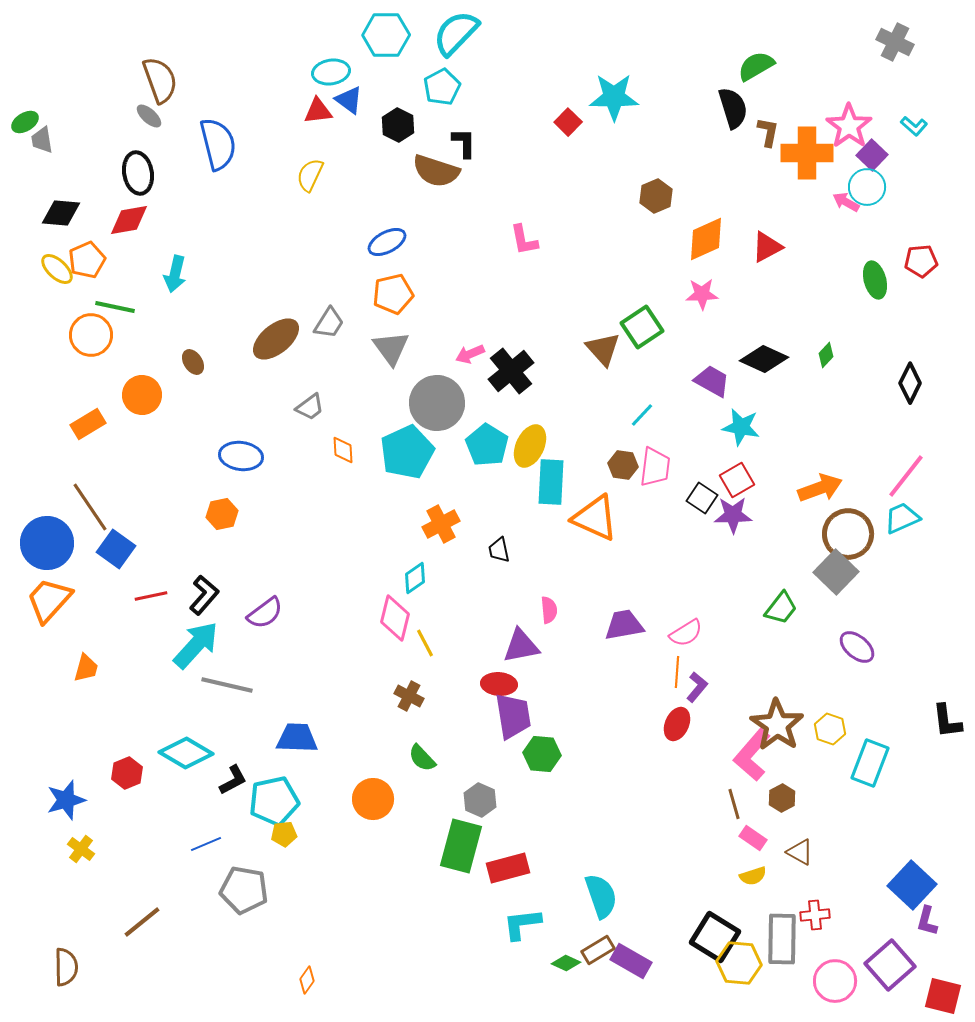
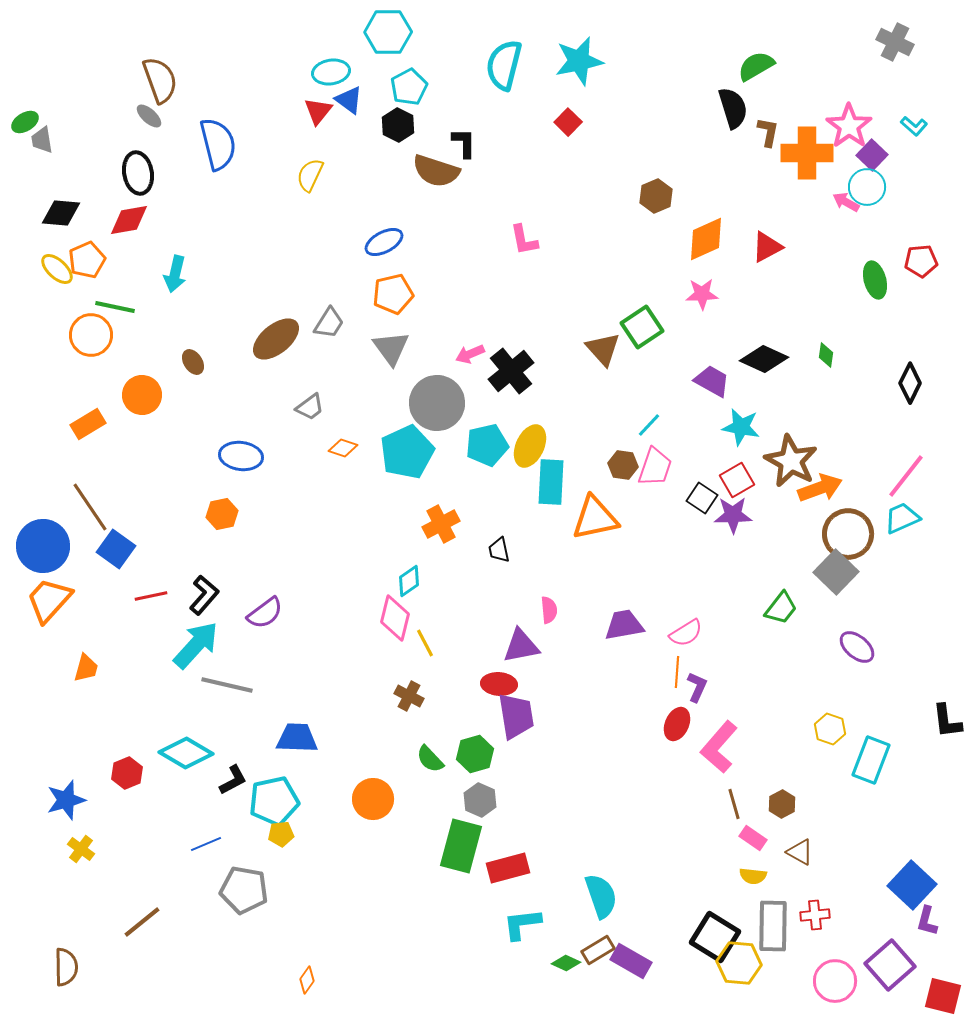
cyan semicircle at (456, 33): moved 48 px right, 32 px down; rotated 30 degrees counterclockwise
cyan hexagon at (386, 35): moved 2 px right, 3 px up
cyan pentagon at (442, 87): moved 33 px left
cyan star at (614, 97): moved 35 px left, 36 px up; rotated 12 degrees counterclockwise
red triangle at (318, 111): rotated 44 degrees counterclockwise
blue ellipse at (387, 242): moved 3 px left
green diamond at (826, 355): rotated 35 degrees counterclockwise
cyan line at (642, 415): moved 7 px right, 10 px down
cyan pentagon at (487, 445): rotated 27 degrees clockwise
orange diamond at (343, 450): moved 2 px up; rotated 68 degrees counterclockwise
pink trapezoid at (655, 467): rotated 12 degrees clockwise
orange triangle at (595, 518): rotated 36 degrees counterclockwise
blue circle at (47, 543): moved 4 px left, 3 px down
cyan diamond at (415, 578): moved 6 px left, 3 px down
purple L-shape at (697, 687): rotated 16 degrees counterclockwise
purple trapezoid at (513, 716): moved 3 px right
brown star at (777, 725): moved 14 px right, 264 px up; rotated 6 degrees counterclockwise
green hexagon at (542, 754): moved 67 px left; rotated 21 degrees counterclockwise
pink L-shape at (752, 755): moved 33 px left, 8 px up
green semicircle at (422, 758): moved 8 px right, 1 px down
cyan rectangle at (870, 763): moved 1 px right, 3 px up
brown hexagon at (782, 798): moved 6 px down
yellow pentagon at (284, 834): moved 3 px left
yellow semicircle at (753, 876): rotated 24 degrees clockwise
gray rectangle at (782, 939): moved 9 px left, 13 px up
